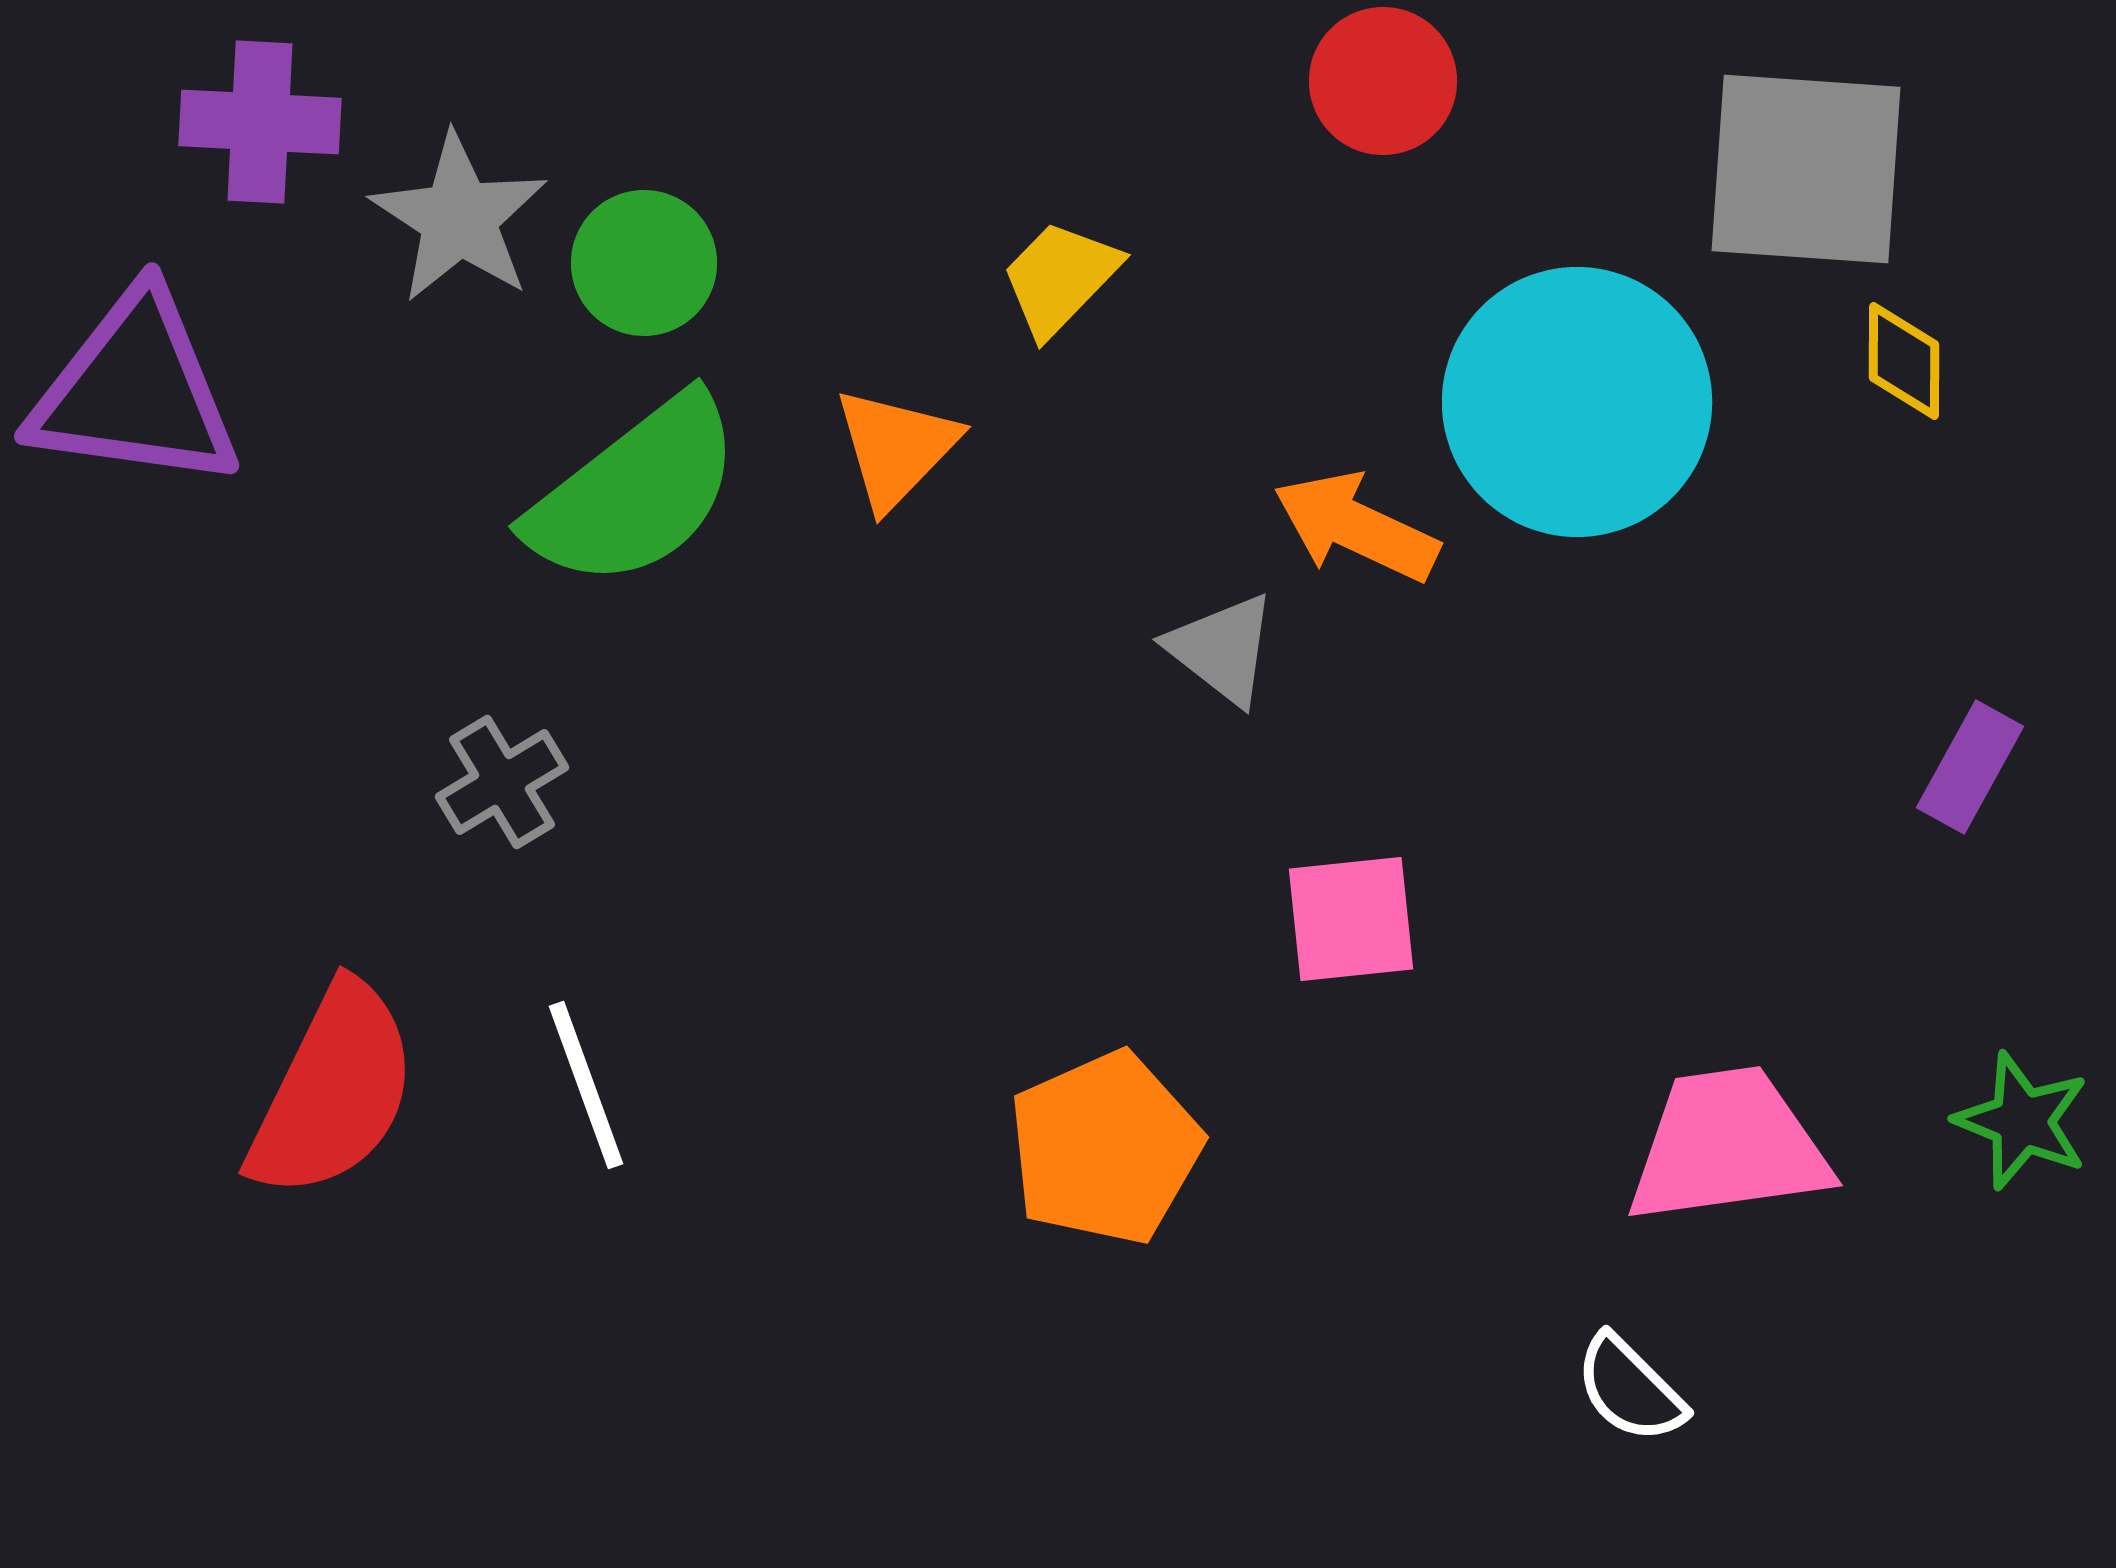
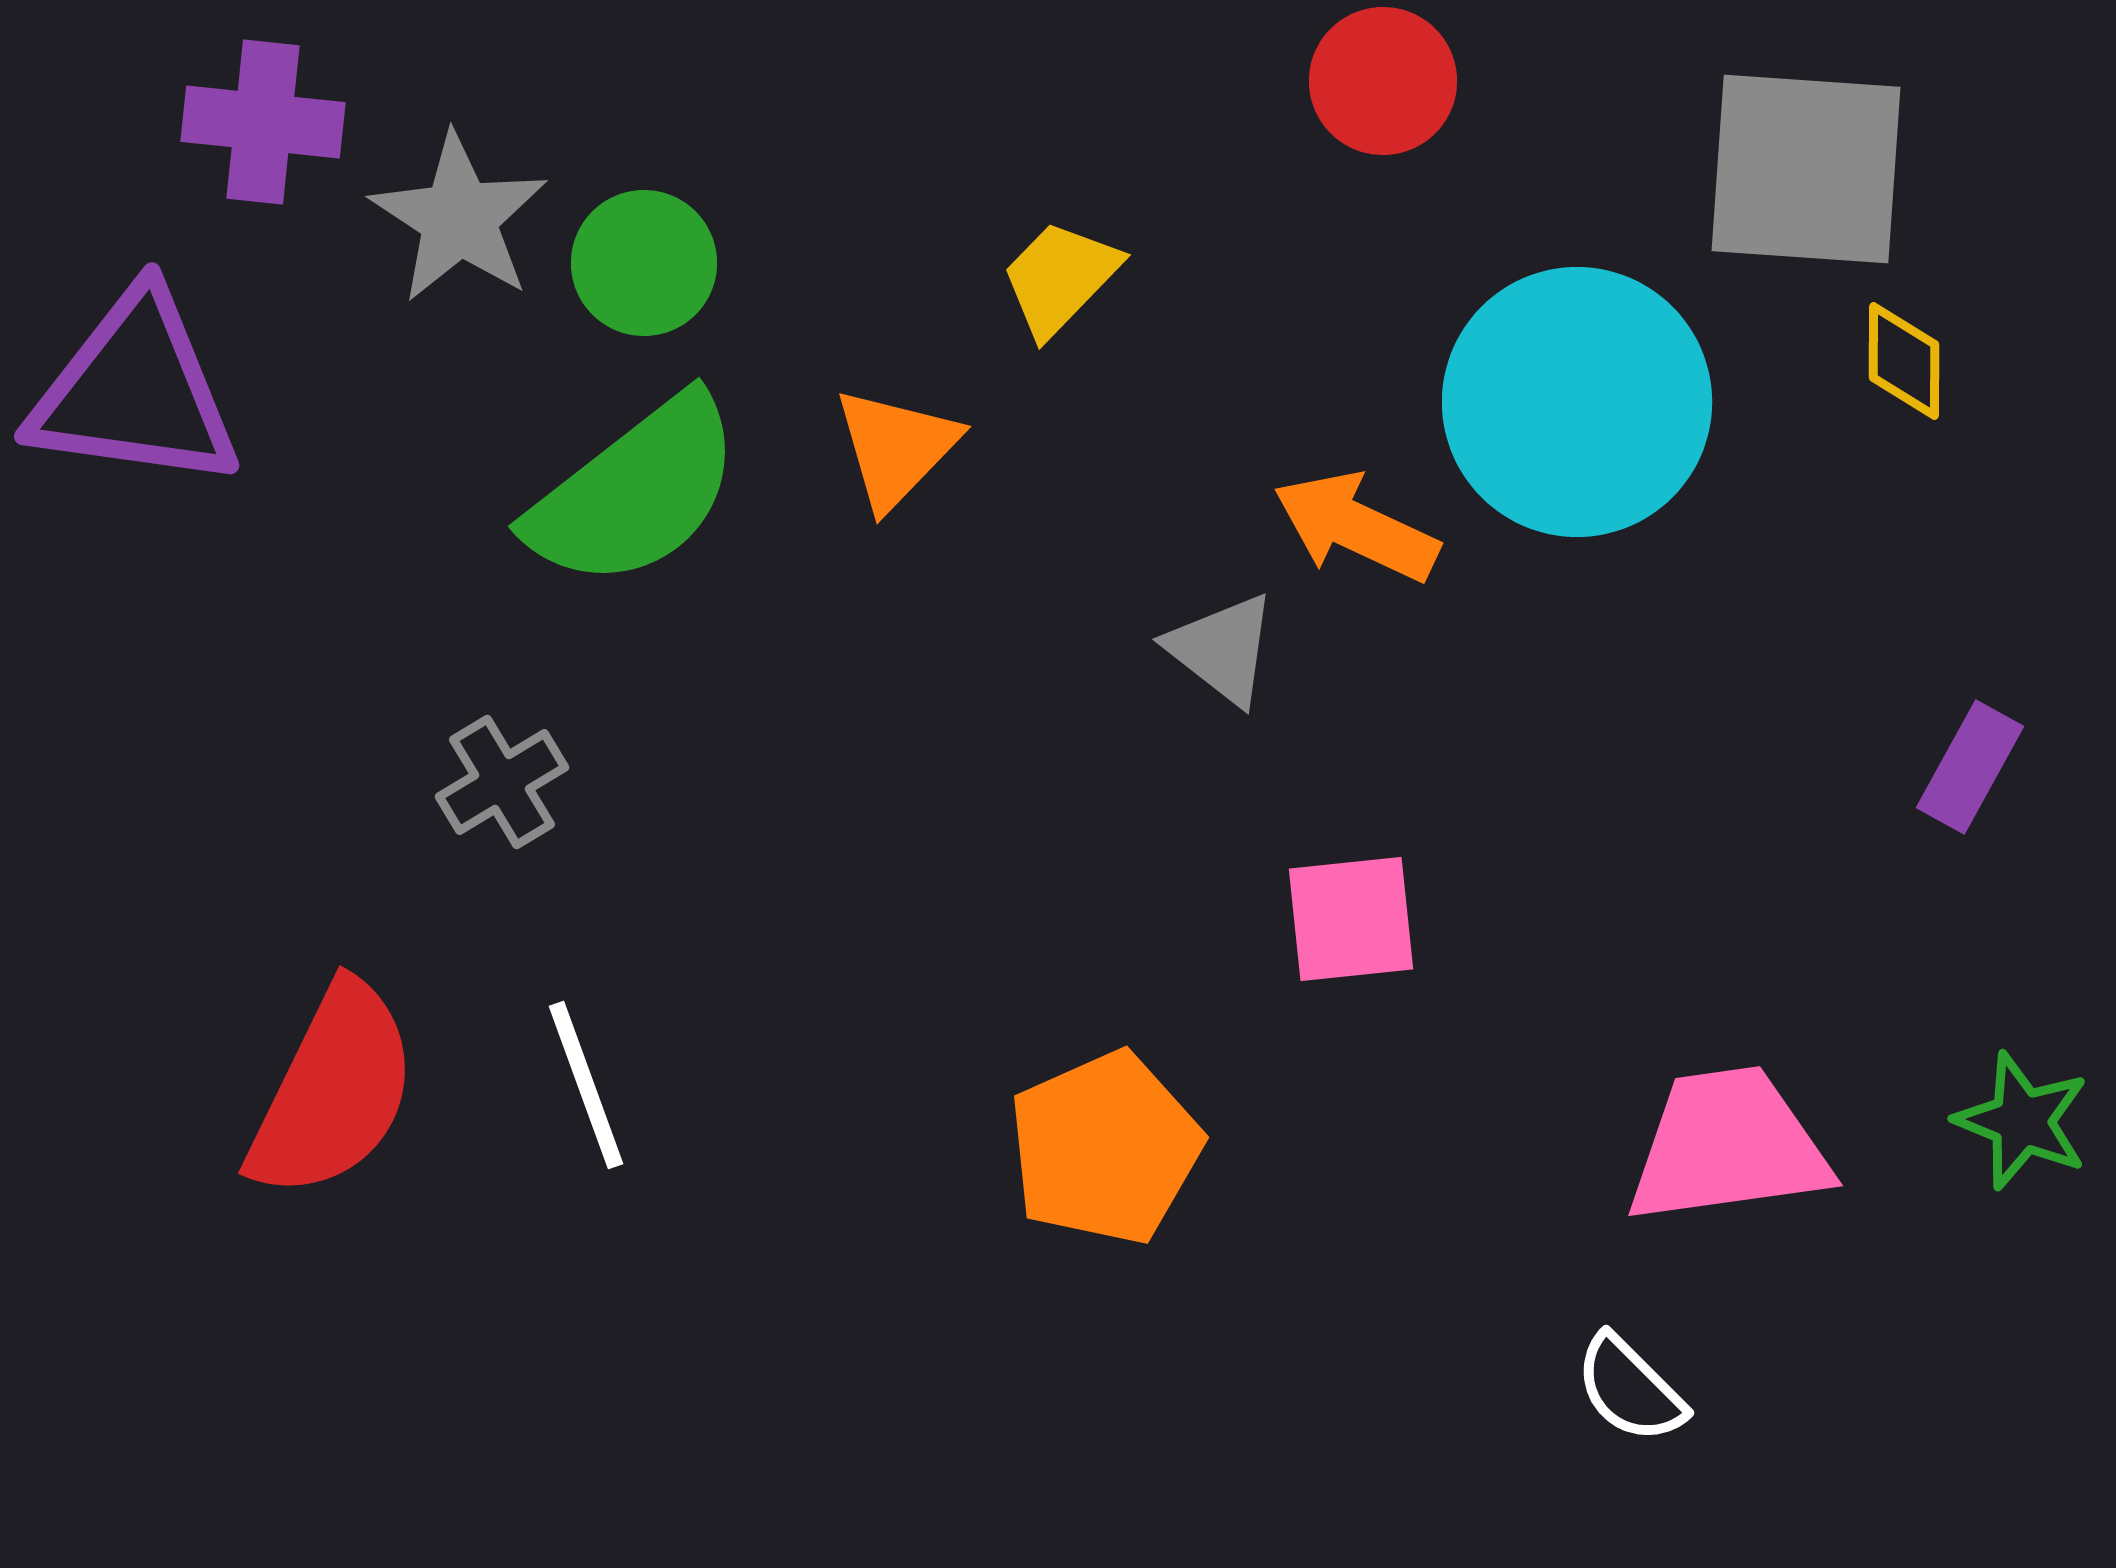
purple cross: moved 3 px right; rotated 3 degrees clockwise
